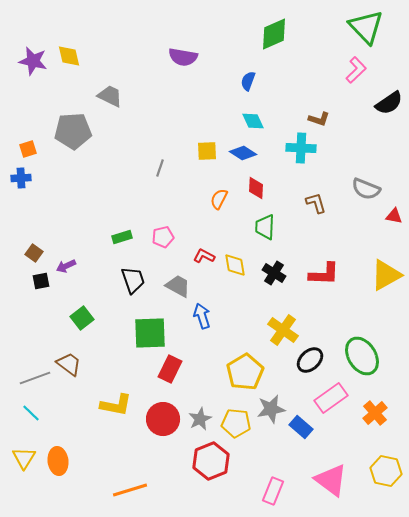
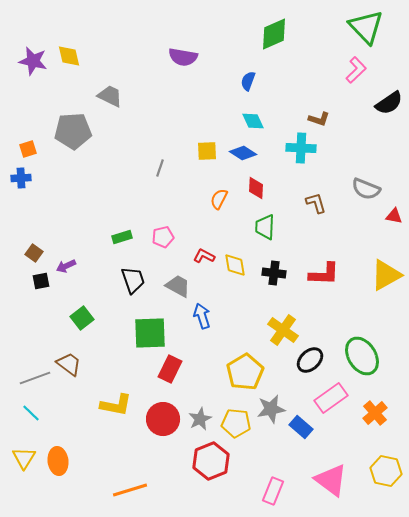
black cross at (274, 273): rotated 25 degrees counterclockwise
